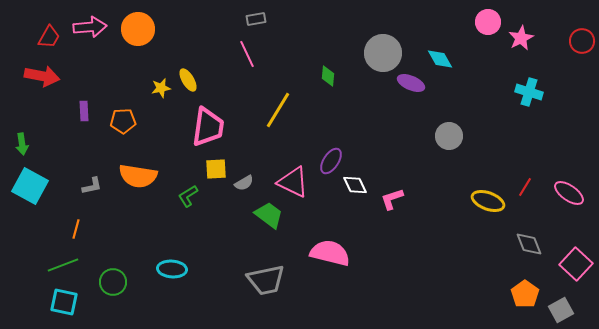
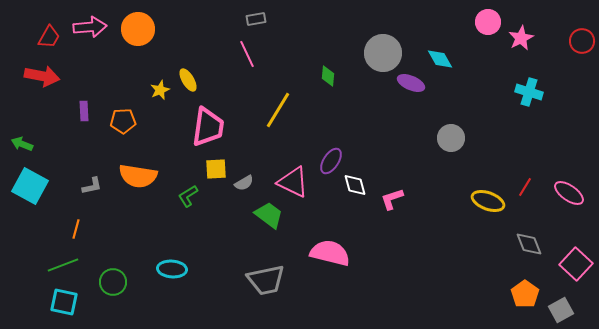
yellow star at (161, 88): moved 1 px left, 2 px down; rotated 12 degrees counterclockwise
gray circle at (449, 136): moved 2 px right, 2 px down
green arrow at (22, 144): rotated 120 degrees clockwise
white diamond at (355, 185): rotated 10 degrees clockwise
